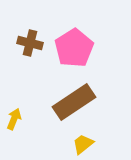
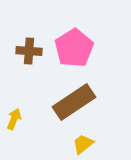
brown cross: moved 1 px left, 8 px down; rotated 10 degrees counterclockwise
